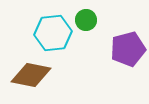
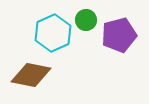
cyan hexagon: rotated 18 degrees counterclockwise
purple pentagon: moved 9 px left, 14 px up
